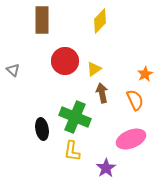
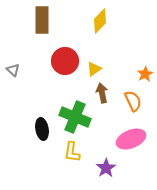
orange semicircle: moved 2 px left, 1 px down
yellow L-shape: moved 1 px down
